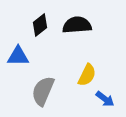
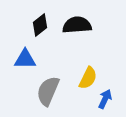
blue triangle: moved 7 px right, 3 px down
yellow semicircle: moved 1 px right, 3 px down
gray semicircle: moved 5 px right
blue arrow: rotated 102 degrees counterclockwise
